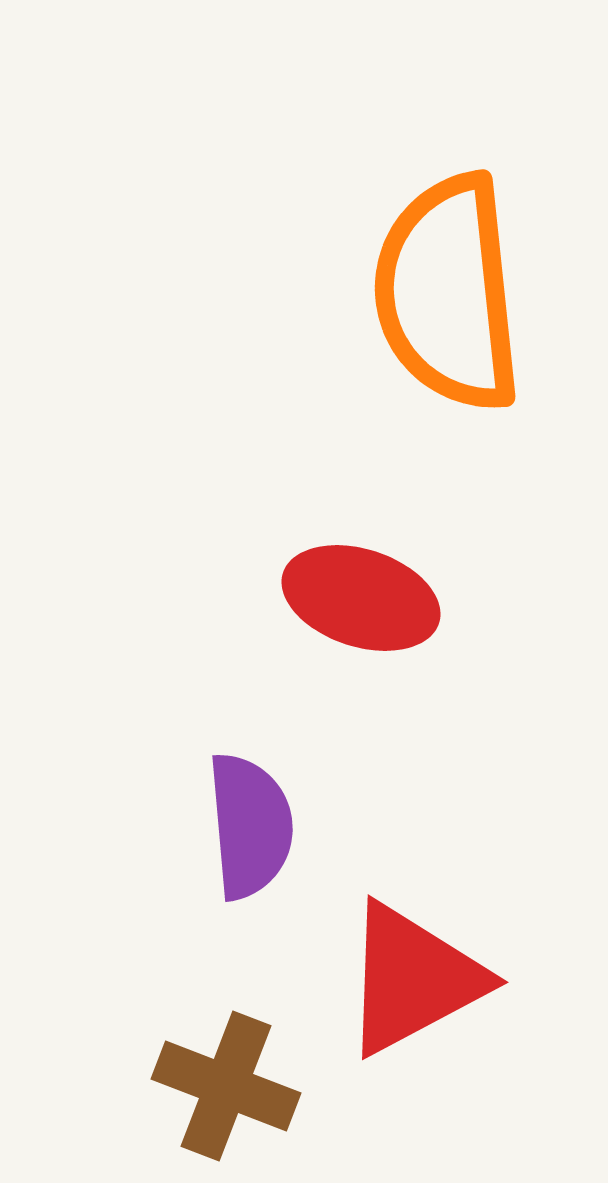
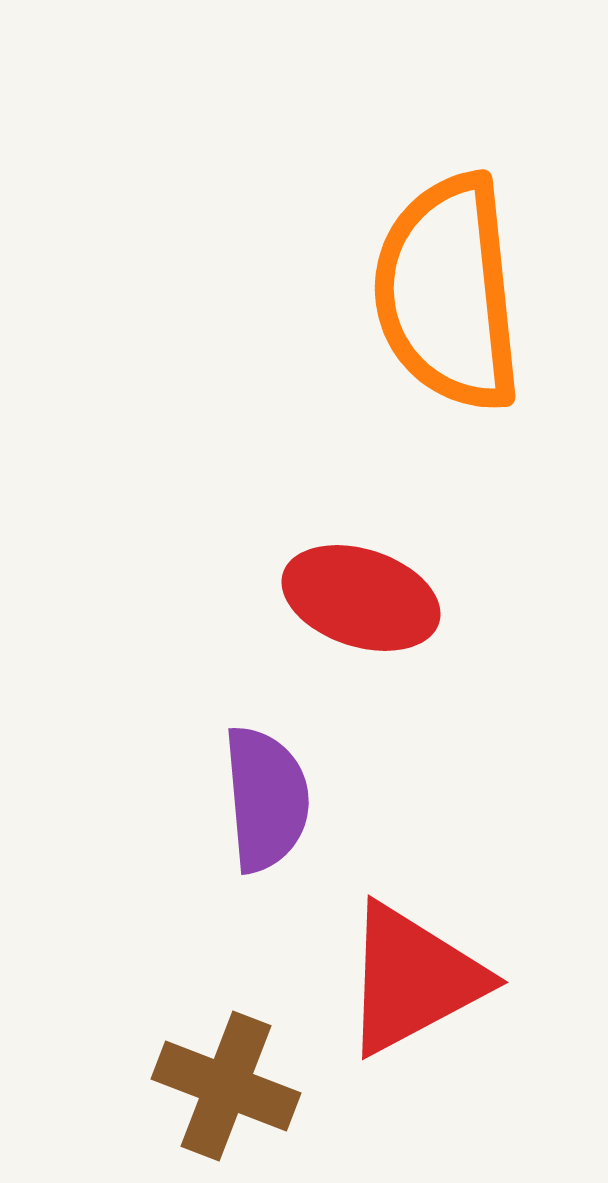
purple semicircle: moved 16 px right, 27 px up
